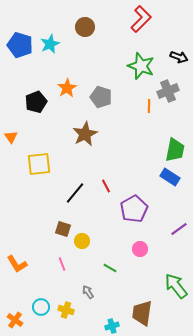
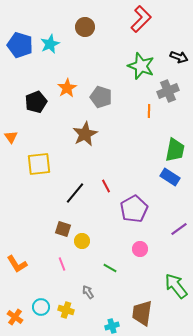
orange line: moved 5 px down
orange cross: moved 3 px up
